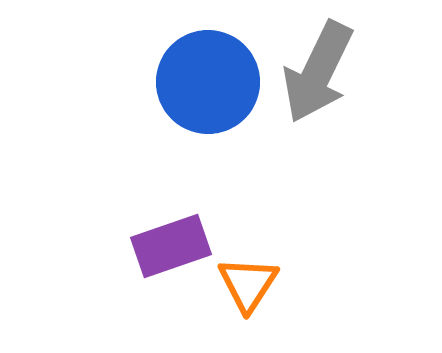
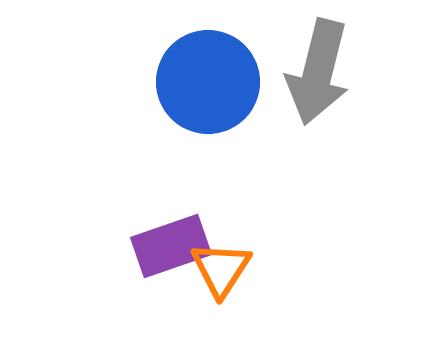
gray arrow: rotated 12 degrees counterclockwise
orange triangle: moved 27 px left, 15 px up
